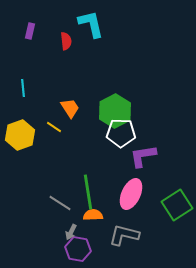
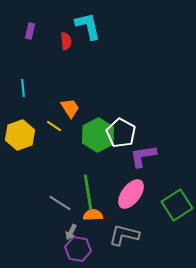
cyan L-shape: moved 3 px left, 2 px down
green hexagon: moved 17 px left, 24 px down
yellow line: moved 1 px up
white pentagon: rotated 28 degrees clockwise
pink ellipse: rotated 12 degrees clockwise
